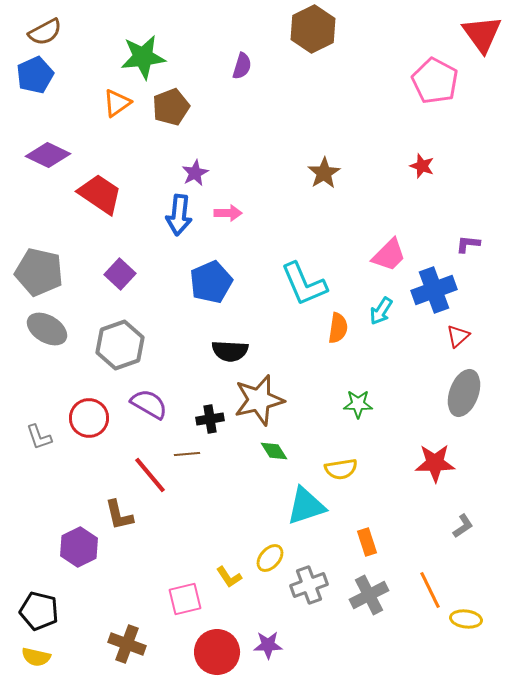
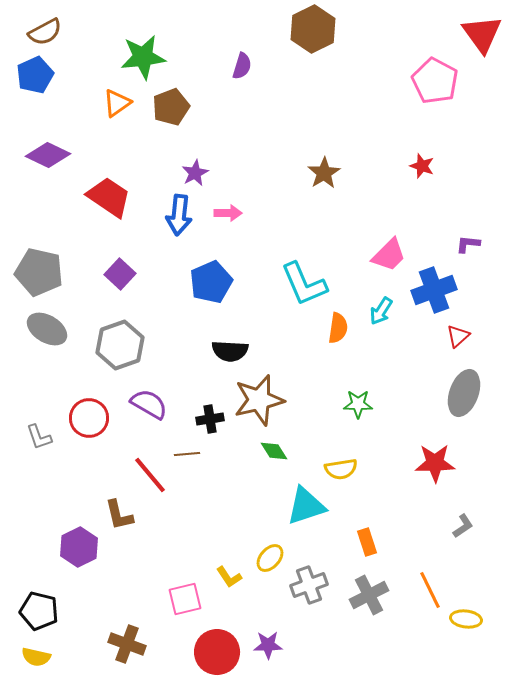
red trapezoid at (100, 194): moved 9 px right, 3 px down
